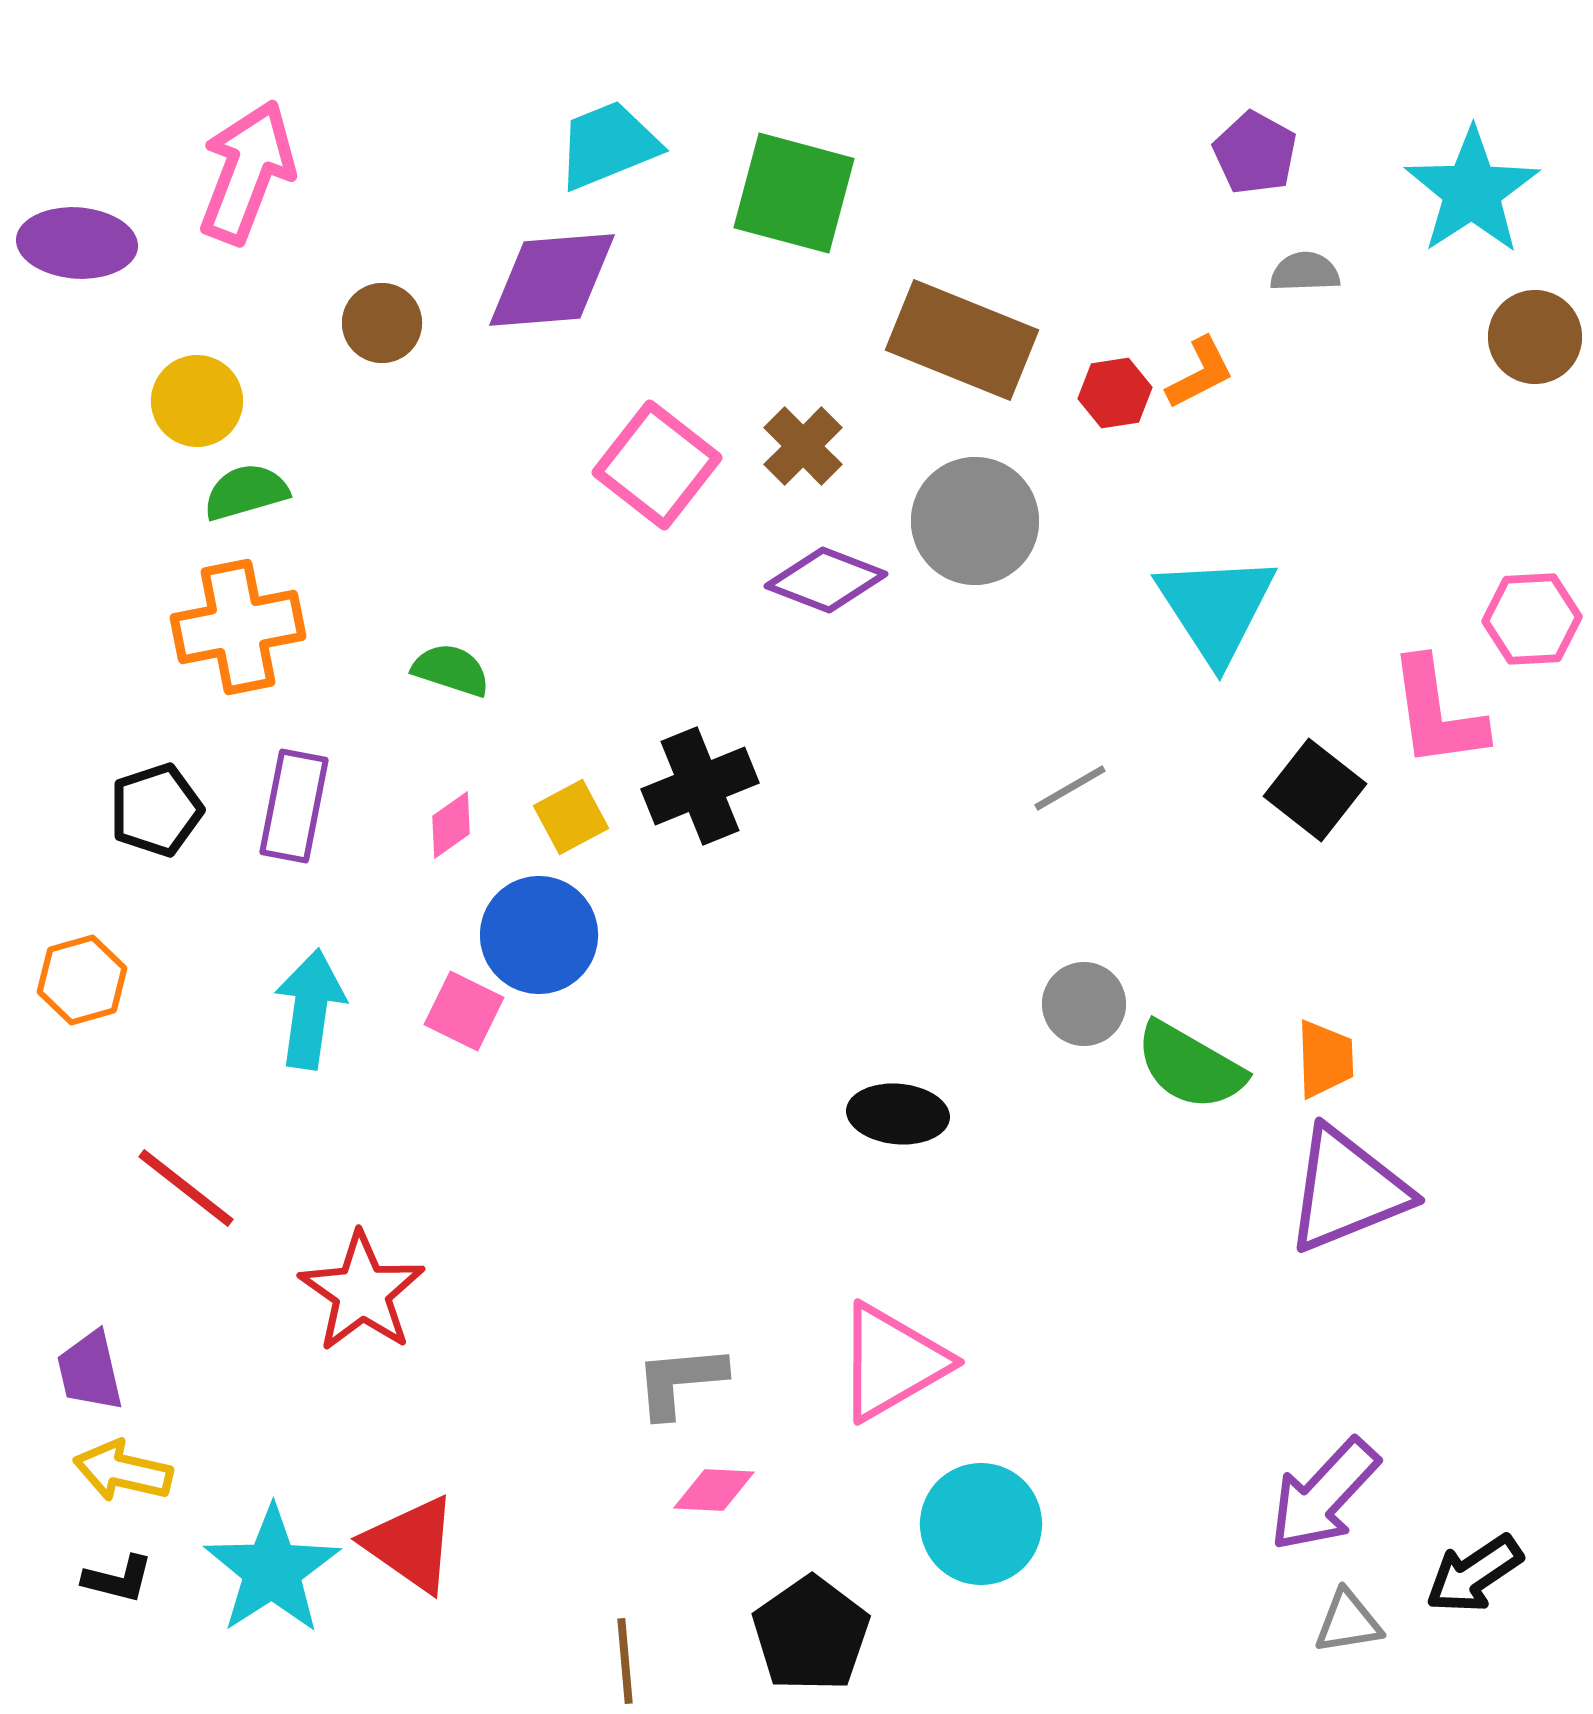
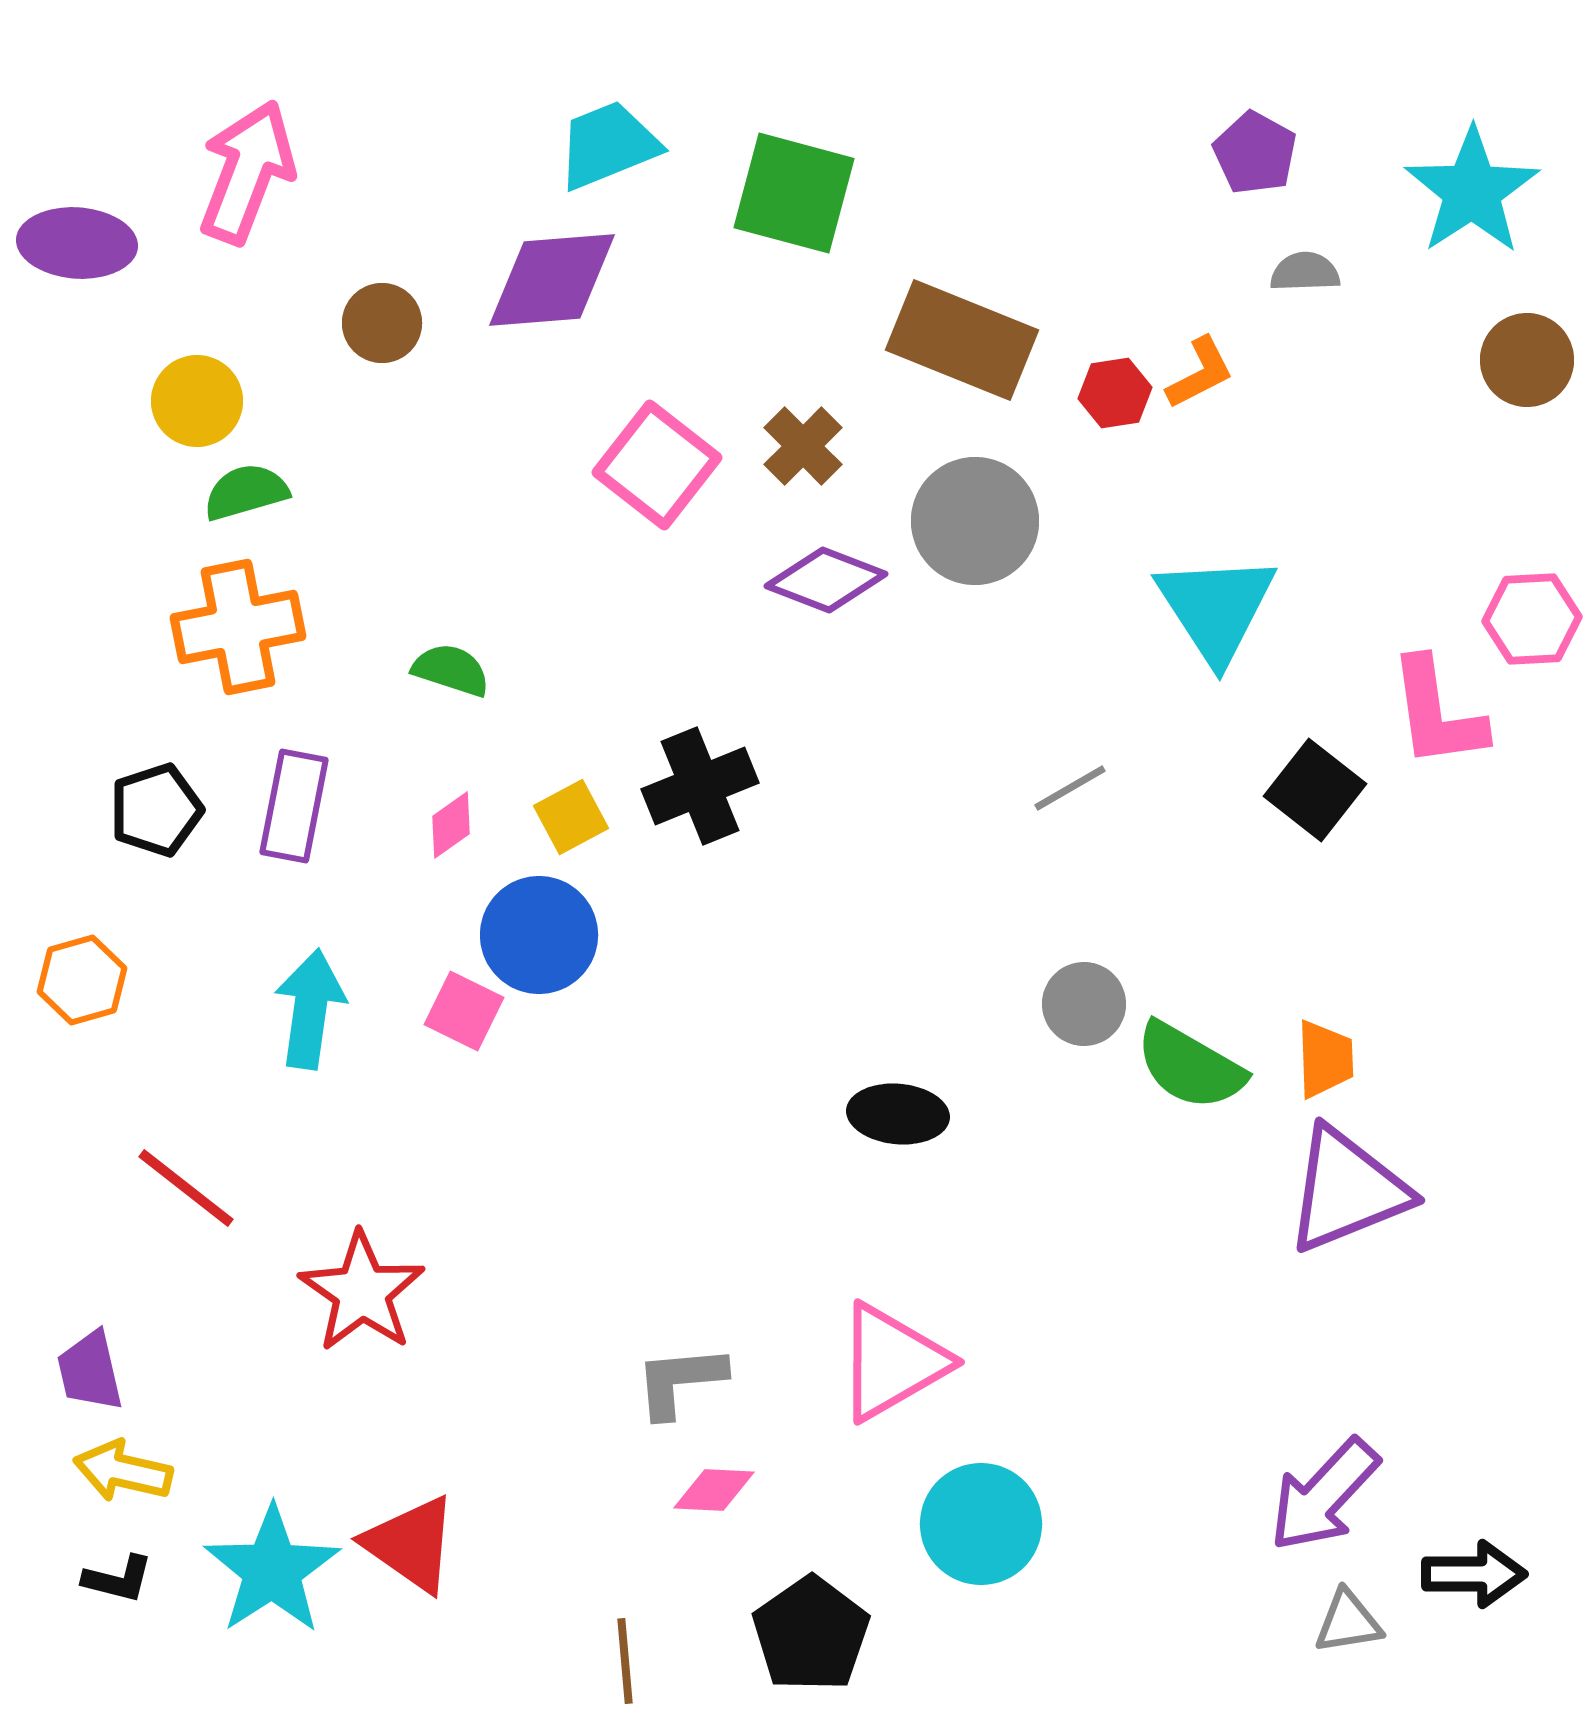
brown circle at (1535, 337): moved 8 px left, 23 px down
black arrow at (1474, 1574): rotated 146 degrees counterclockwise
